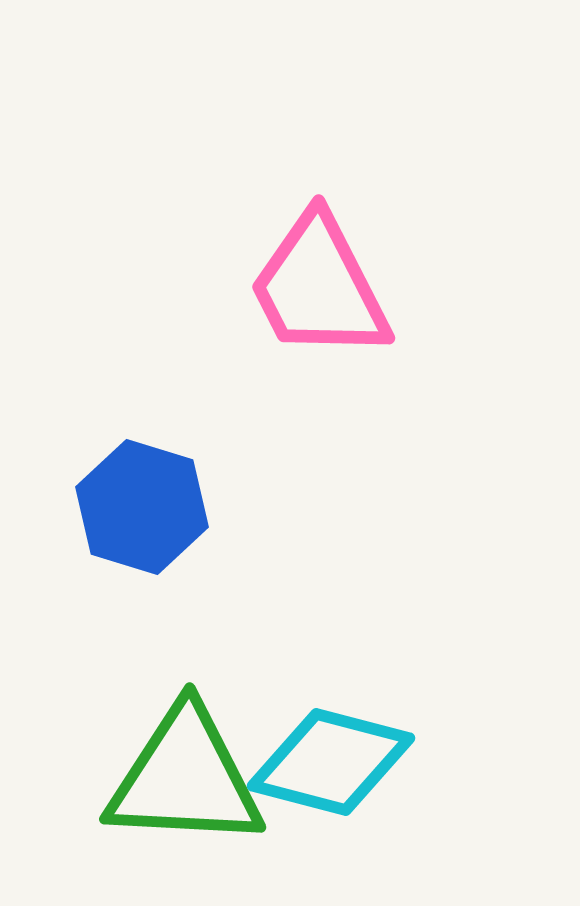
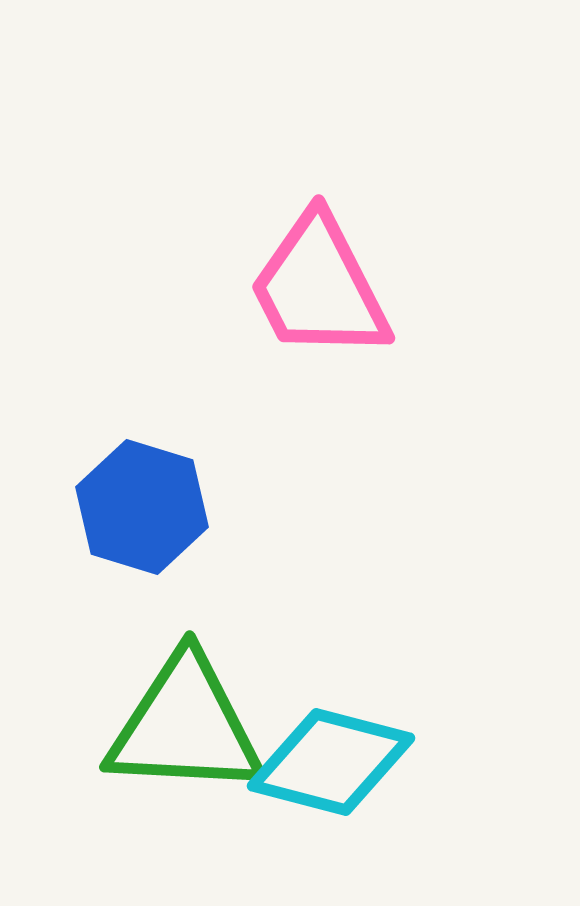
green triangle: moved 52 px up
